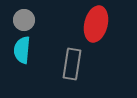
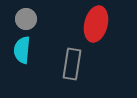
gray circle: moved 2 px right, 1 px up
